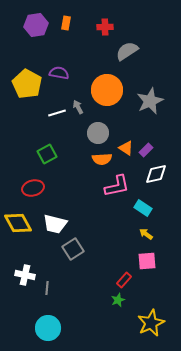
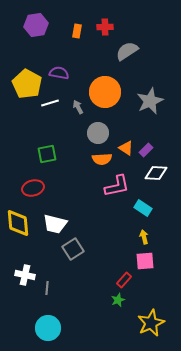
orange rectangle: moved 11 px right, 8 px down
orange circle: moved 2 px left, 2 px down
white line: moved 7 px left, 10 px up
green square: rotated 18 degrees clockwise
white diamond: moved 1 px up; rotated 15 degrees clockwise
yellow diamond: rotated 24 degrees clockwise
yellow arrow: moved 2 px left, 3 px down; rotated 40 degrees clockwise
pink square: moved 2 px left
